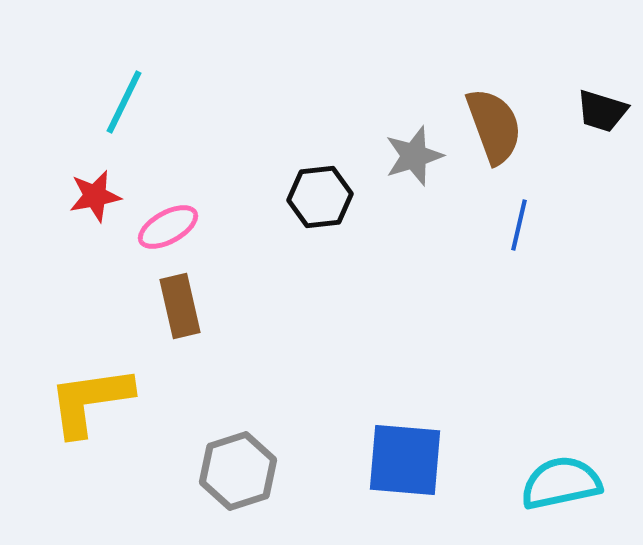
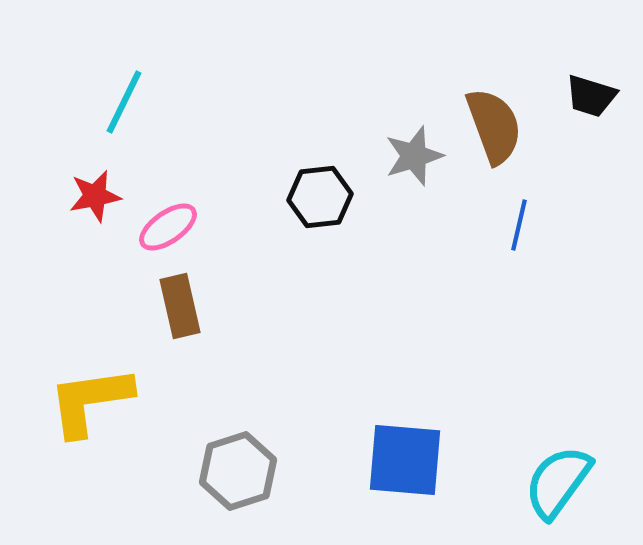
black trapezoid: moved 11 px left, 15 px up
pink ellipse: rotated 6 degrees counterclockwise
cyan semicircle: moved 3 px left, 1 px up; rotated 42 degrees counterclockwise
